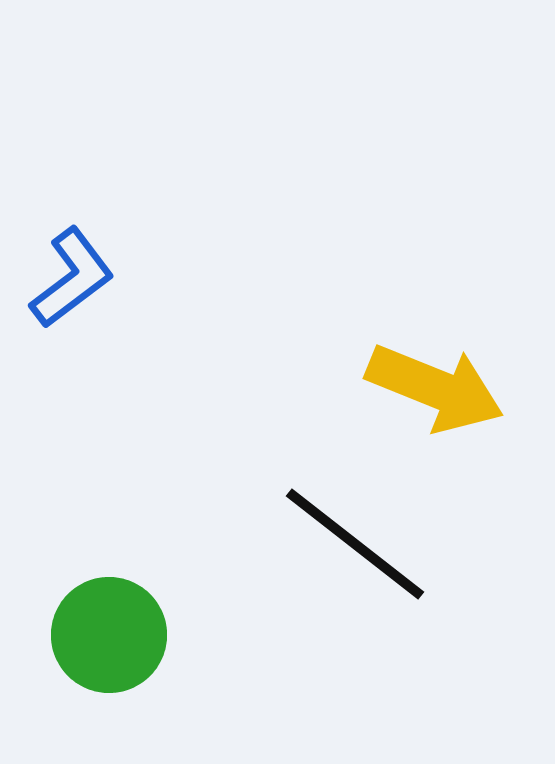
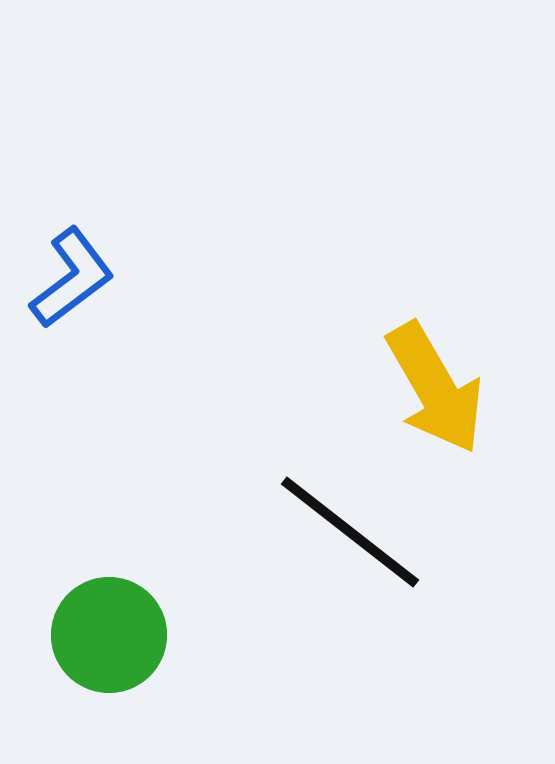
yellow arrow: rotated 38 degrees clockwise
black line: moved 5 px left, 12 px up
